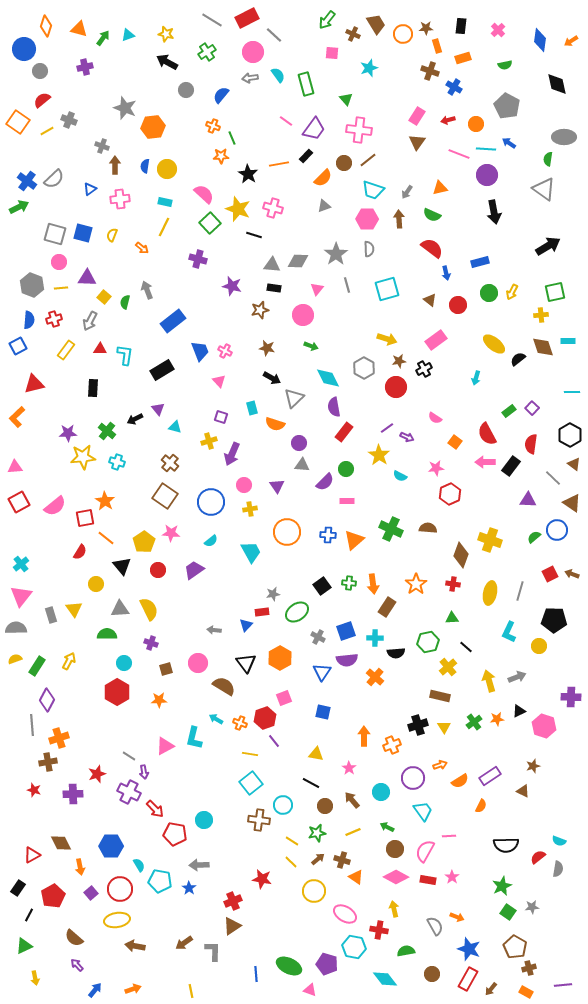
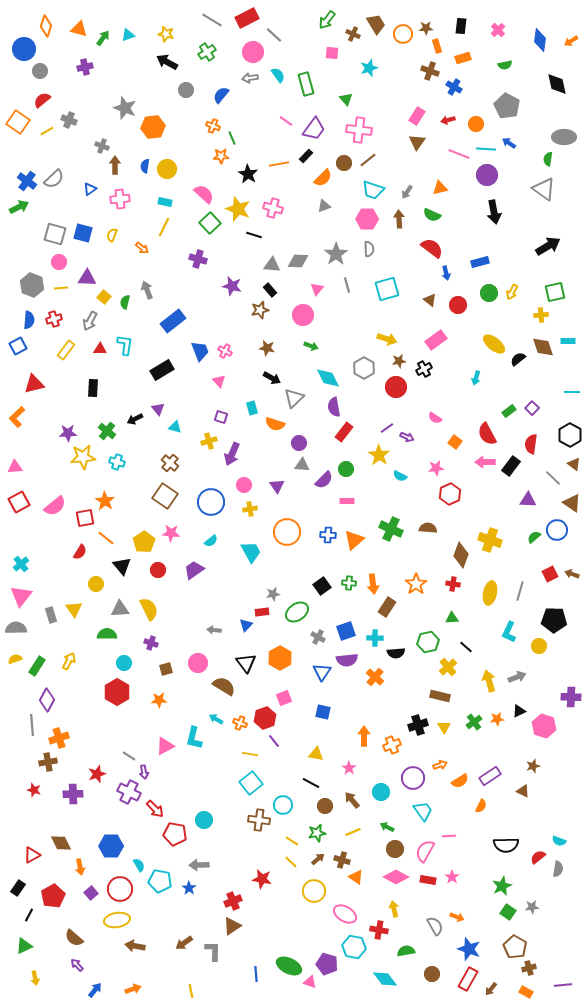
black rectangle at (274, 288): moved 4 px left, 2 px down; rotated 40 degrees clockwise
cyan L-shape at (125, 355): moved 10 px up
purple semicircle at (325, 482): moved 1 px left, 2 px up
pink triangle at (310, 990): moved 8 px up
